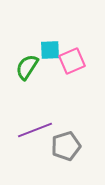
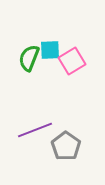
pink square: rotated 8 degrees counterclockwise
green semicircle: moved 2 px right, 9 px up; rotated 12 degrees counterclockwise
gray pentagon: rotated 20 degrees counterclockwise
